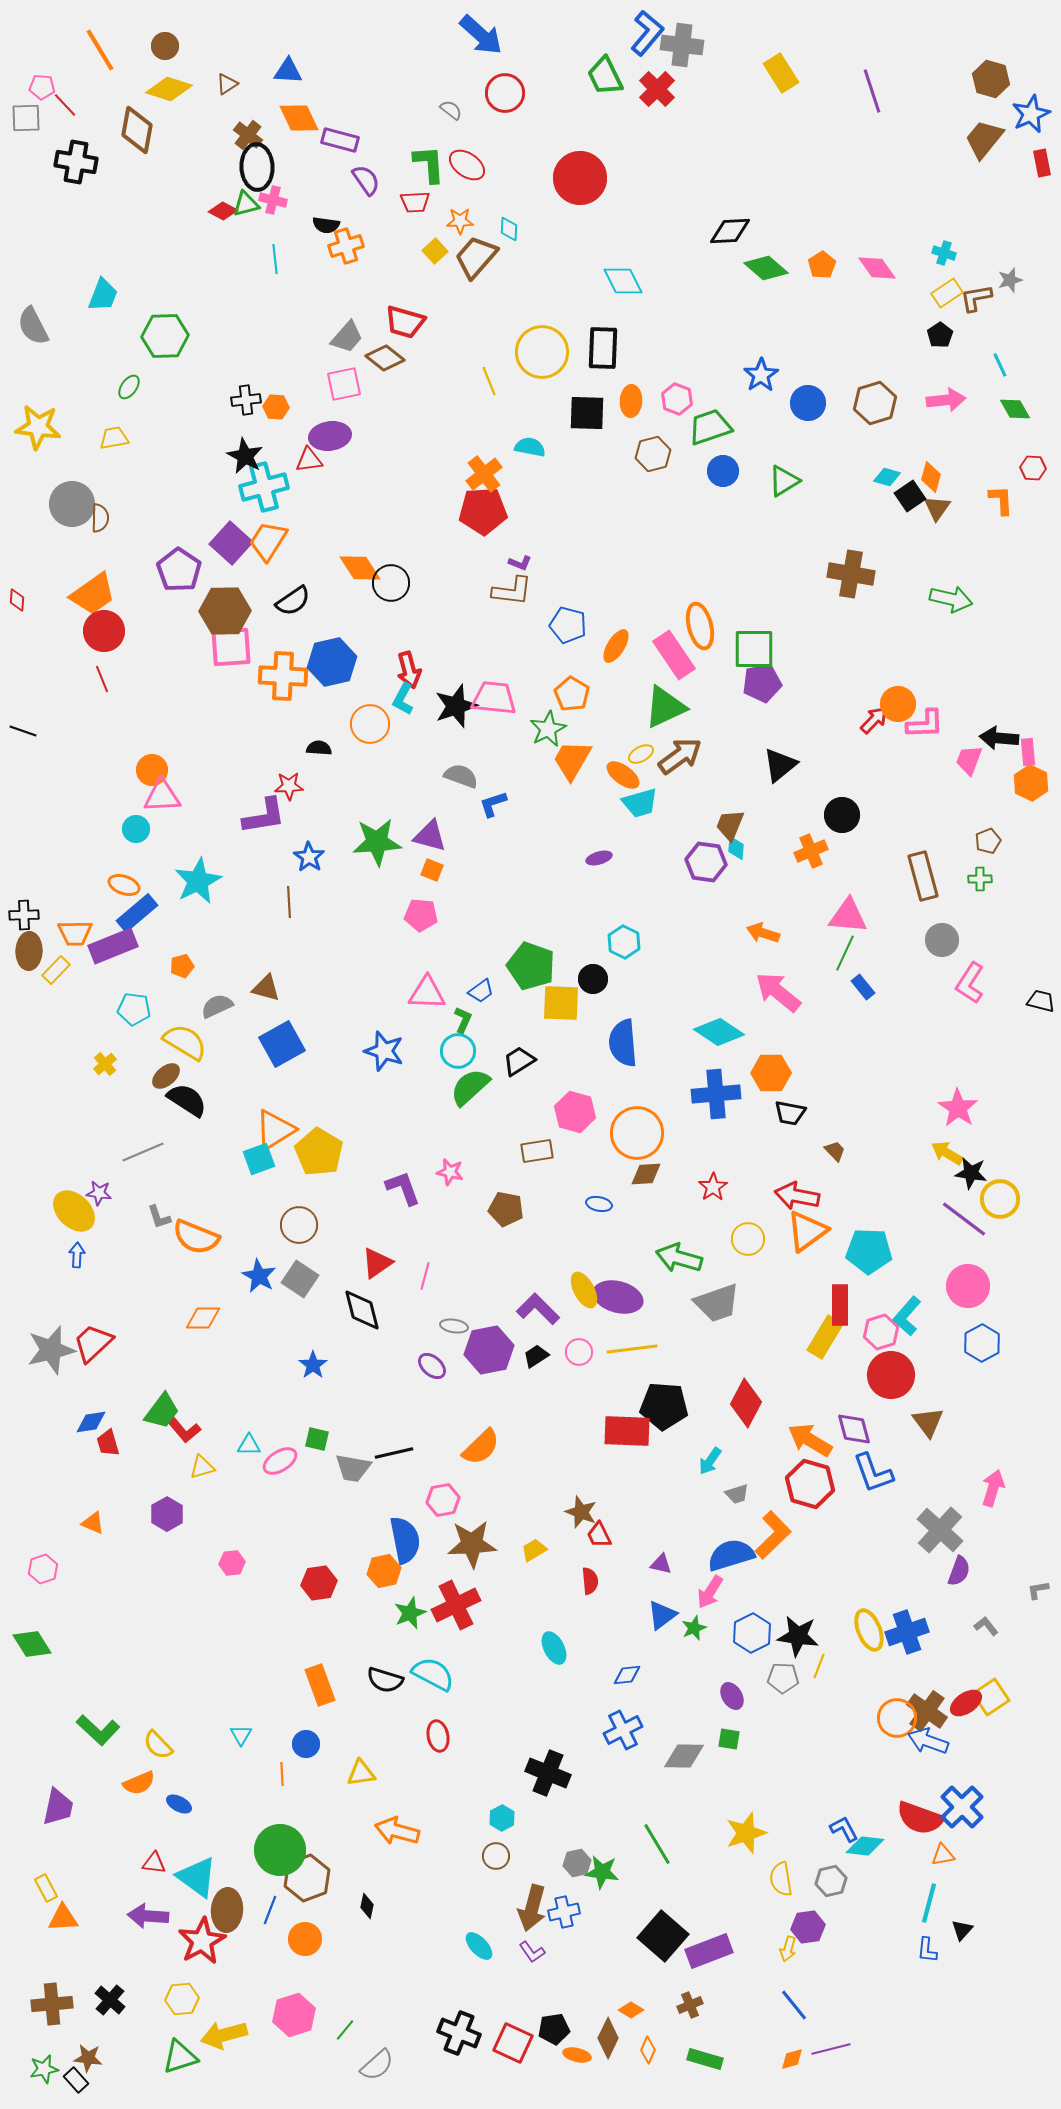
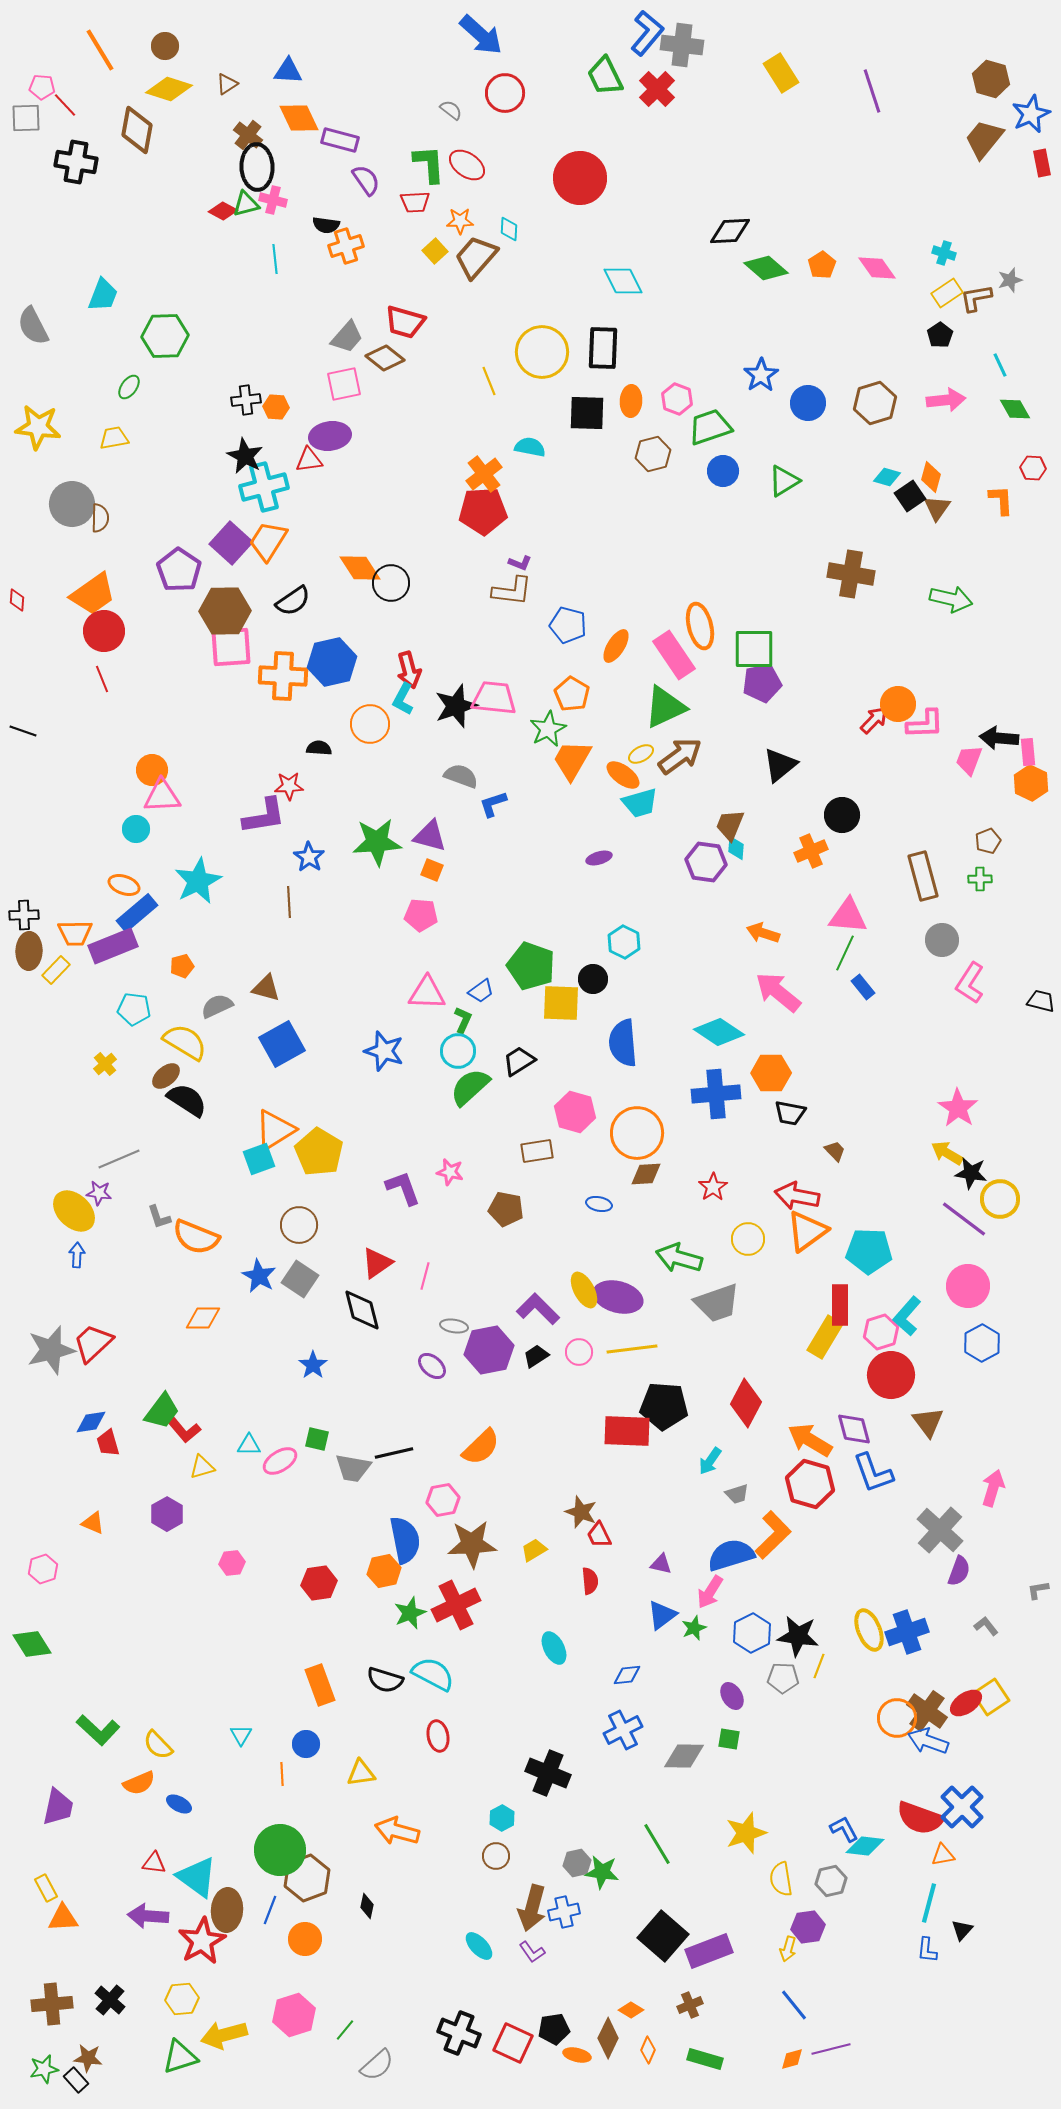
gray line at (143, 1152): moved 24 px left, 7 px down
